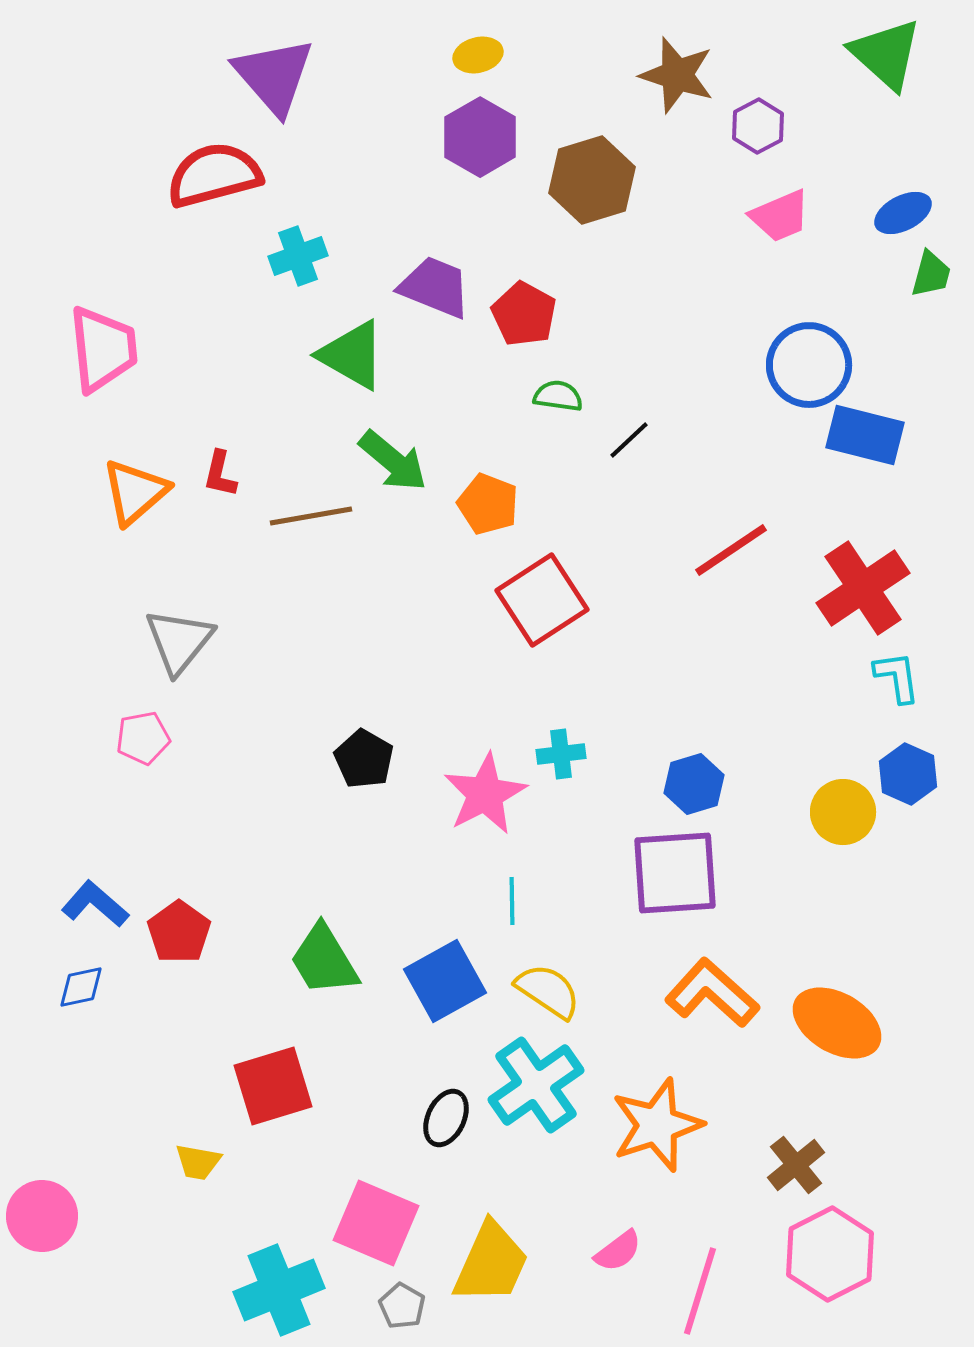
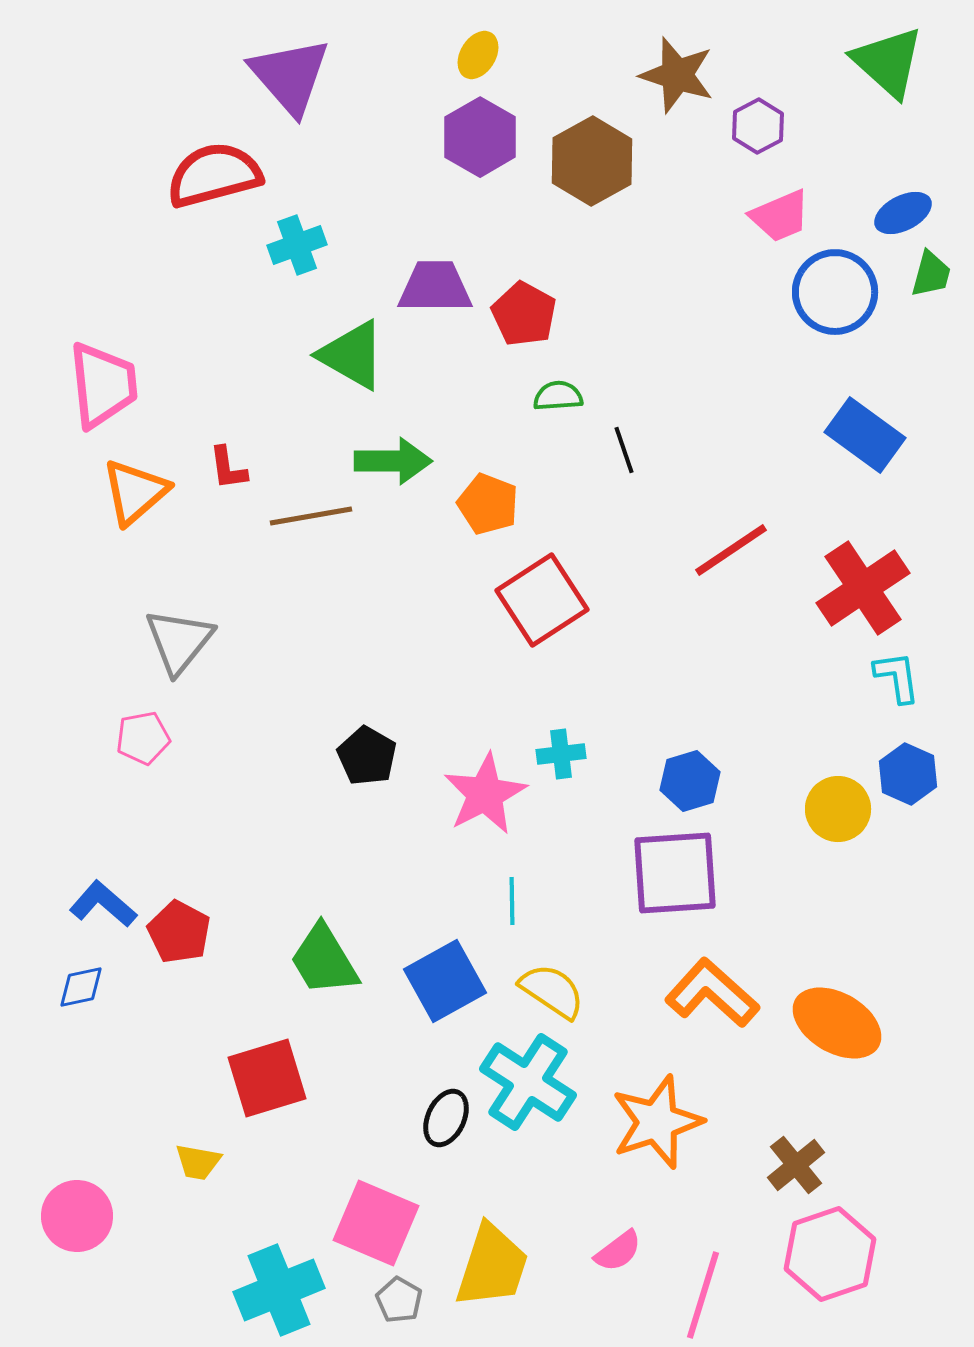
green triangle at (886, 54): moved 2 px right, 8 px down
yellow ellipse at (478, 55): rotated 45 degrees counterclockwise
purple triangle at (274, 76): moved 16 px right
brown hexagon at (592, 180): moved 19 px up; rotated 12 degrees counterclockwise
cyan cross at (298, 256): moved 1 px left, 11 px up
purple trapezoid at (435, 287): rotated 22 degrees counterclockwise
pink trapezoid at (103, 349): moved 36 px down
blue circle at (809, 365): moved 26 px right, 73 px up
green semicircle at (558, 396): rotated 12 degrees counterclockwise
blue rectangle at (865, 435): rotated 22 degrees clockwise
black line at (629, 440): moved 5 px left, 10 px down; rotated 66 degrees counterclockwise
green arrow at (393, 461): rotated 40 degrees counterclockwise
red L-shape at (220, 474): moved 8 px right, 6 px up; rotated 21 degrees counterclockwise
black pentagon at (364, 759): moved 3 px right, 3 px up
blue hexagon at (694, 784): moved 4 px left, 3 px up
yellow circle at (843, 812): moved 5 px left, 3 px up
blue L-shape at (95, 904): moved 8 px right
red pentagon at (179, 932): rotated 8 degrees counterclockwise
yellow semicircle at (548, 991): moved 4 px right
cyan cross at (536, 1085): moved 8 px left, 3 px up; rotated 22 degrees counterclockwise
red square at (273, 1086): moved 6 px left, 8 px up
orange star at (657, 1125): moved 3 px up
pink circle at (42, 1216): moved 35 px right
pink hexagon at (830, 1254): rotated 8 degrees clockwise
yellow trapezoid at (491, 1263): moved 1 px right, 3 px down; rotated 6 degrees counterclockwise
pink line at (700, 1291): moved 3 px right, 4 px down
gray pentagon at (402, 1306): moved 3 px left, 6 px up
